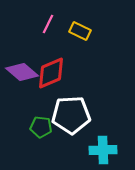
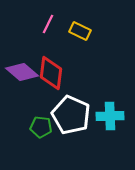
red diamond: rotated 60 degrees counterclockwise
white pentagon: rotated 27 degrees clockwise
cyan cross: moved 7 px right, 34 px up
